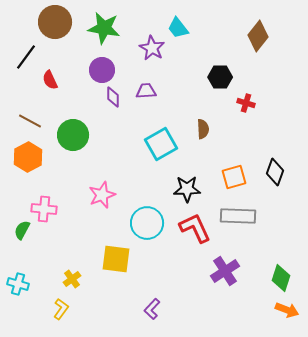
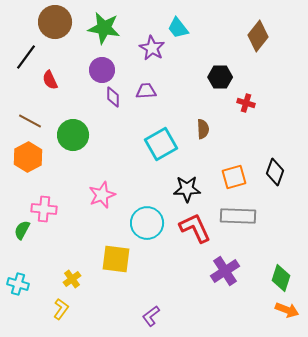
purple L-shape: moved 1 px left, 7 px down; rotated 10 degrees clockwise
